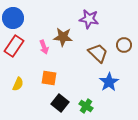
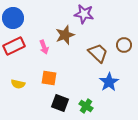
purple star: moved 5 px left, 5 px up
brown star: moved 2 px right, 2 px up; rotated 24 degrees counterclockwise
red rectangle: rotated 30 degrees clockwise
yellow semicircle: rotated 80 degrees clockwise
black square: rotated 18 degrees counterclockwise
